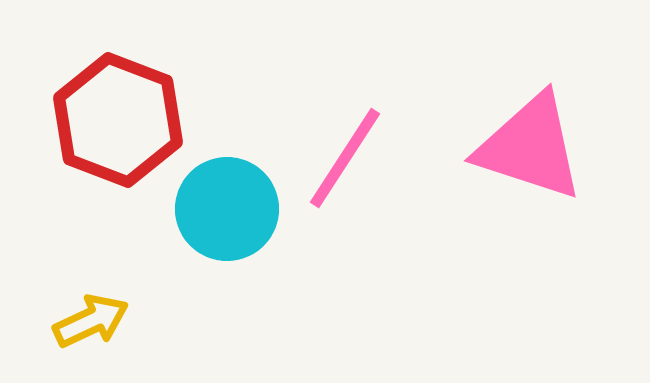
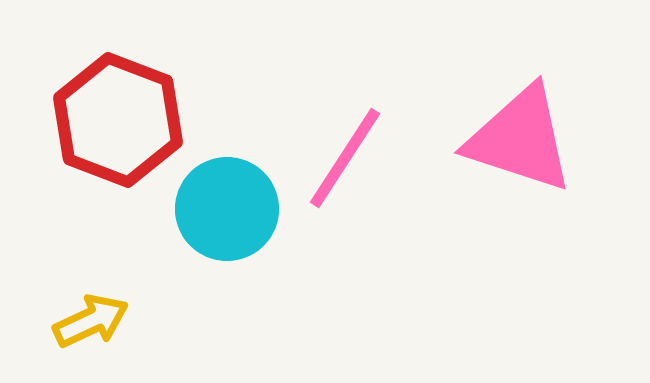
pink triangle: moved 10 px left, 8 px up
